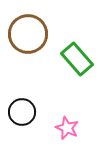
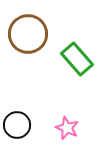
black circle: moved 5 px left, 13 px down
